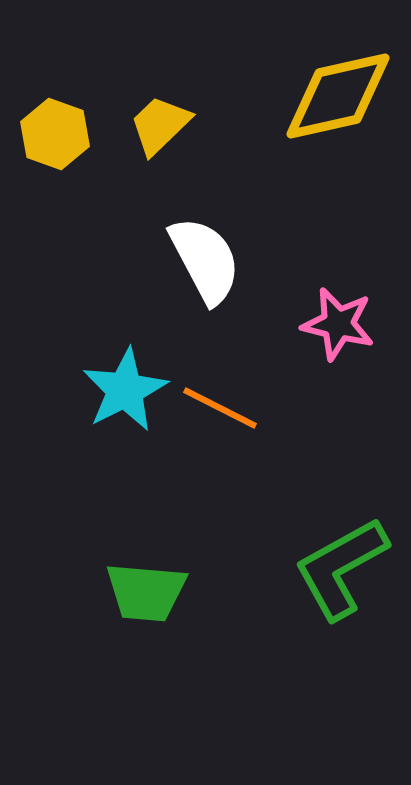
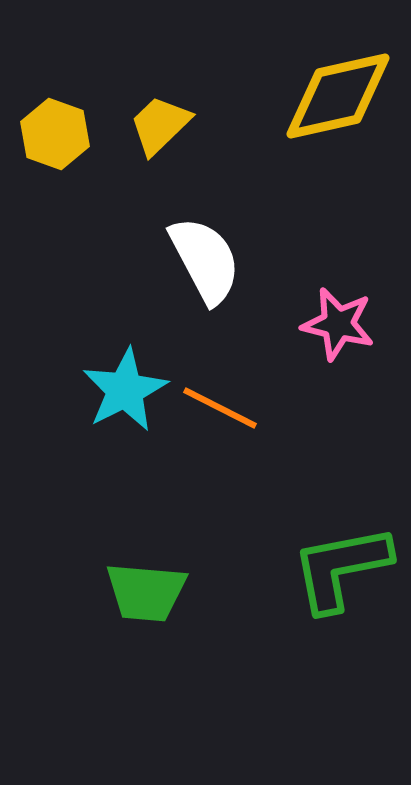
green L-shape: rotated 18 degrees clockwise
